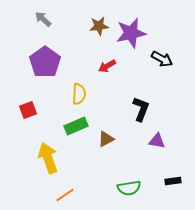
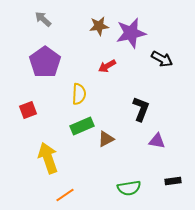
green rectangle: moved 6 px right
